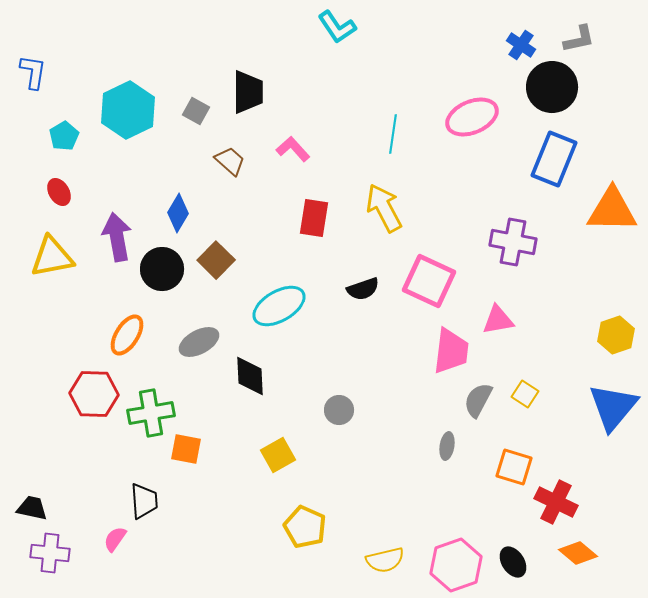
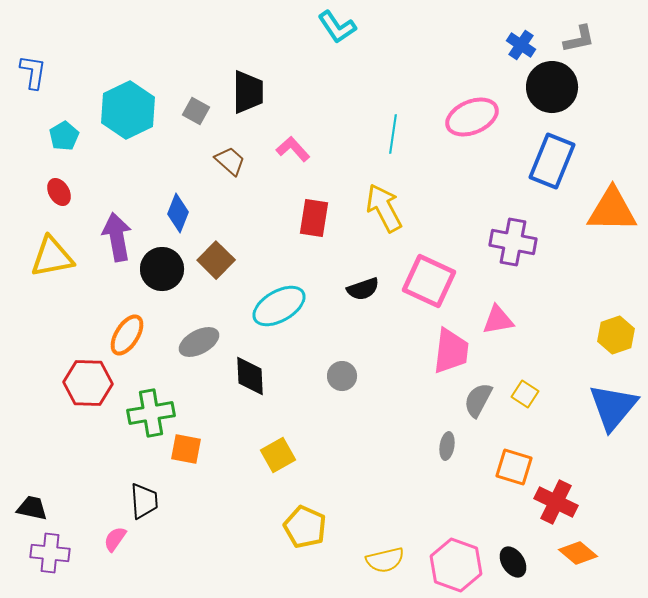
blue rectangle at (554, 159): moved 2 px left, 2 px down
blue diamond at (178, 213): rotated 9 degrees counterclockwise
red hexagon at (94, 394): moved 6 px left, 11 px up
gray circle at (339, 410): moved 3 px right, 34 px up
pink hexagon at (456, 565): rotated 21 degrees counterclockwise
